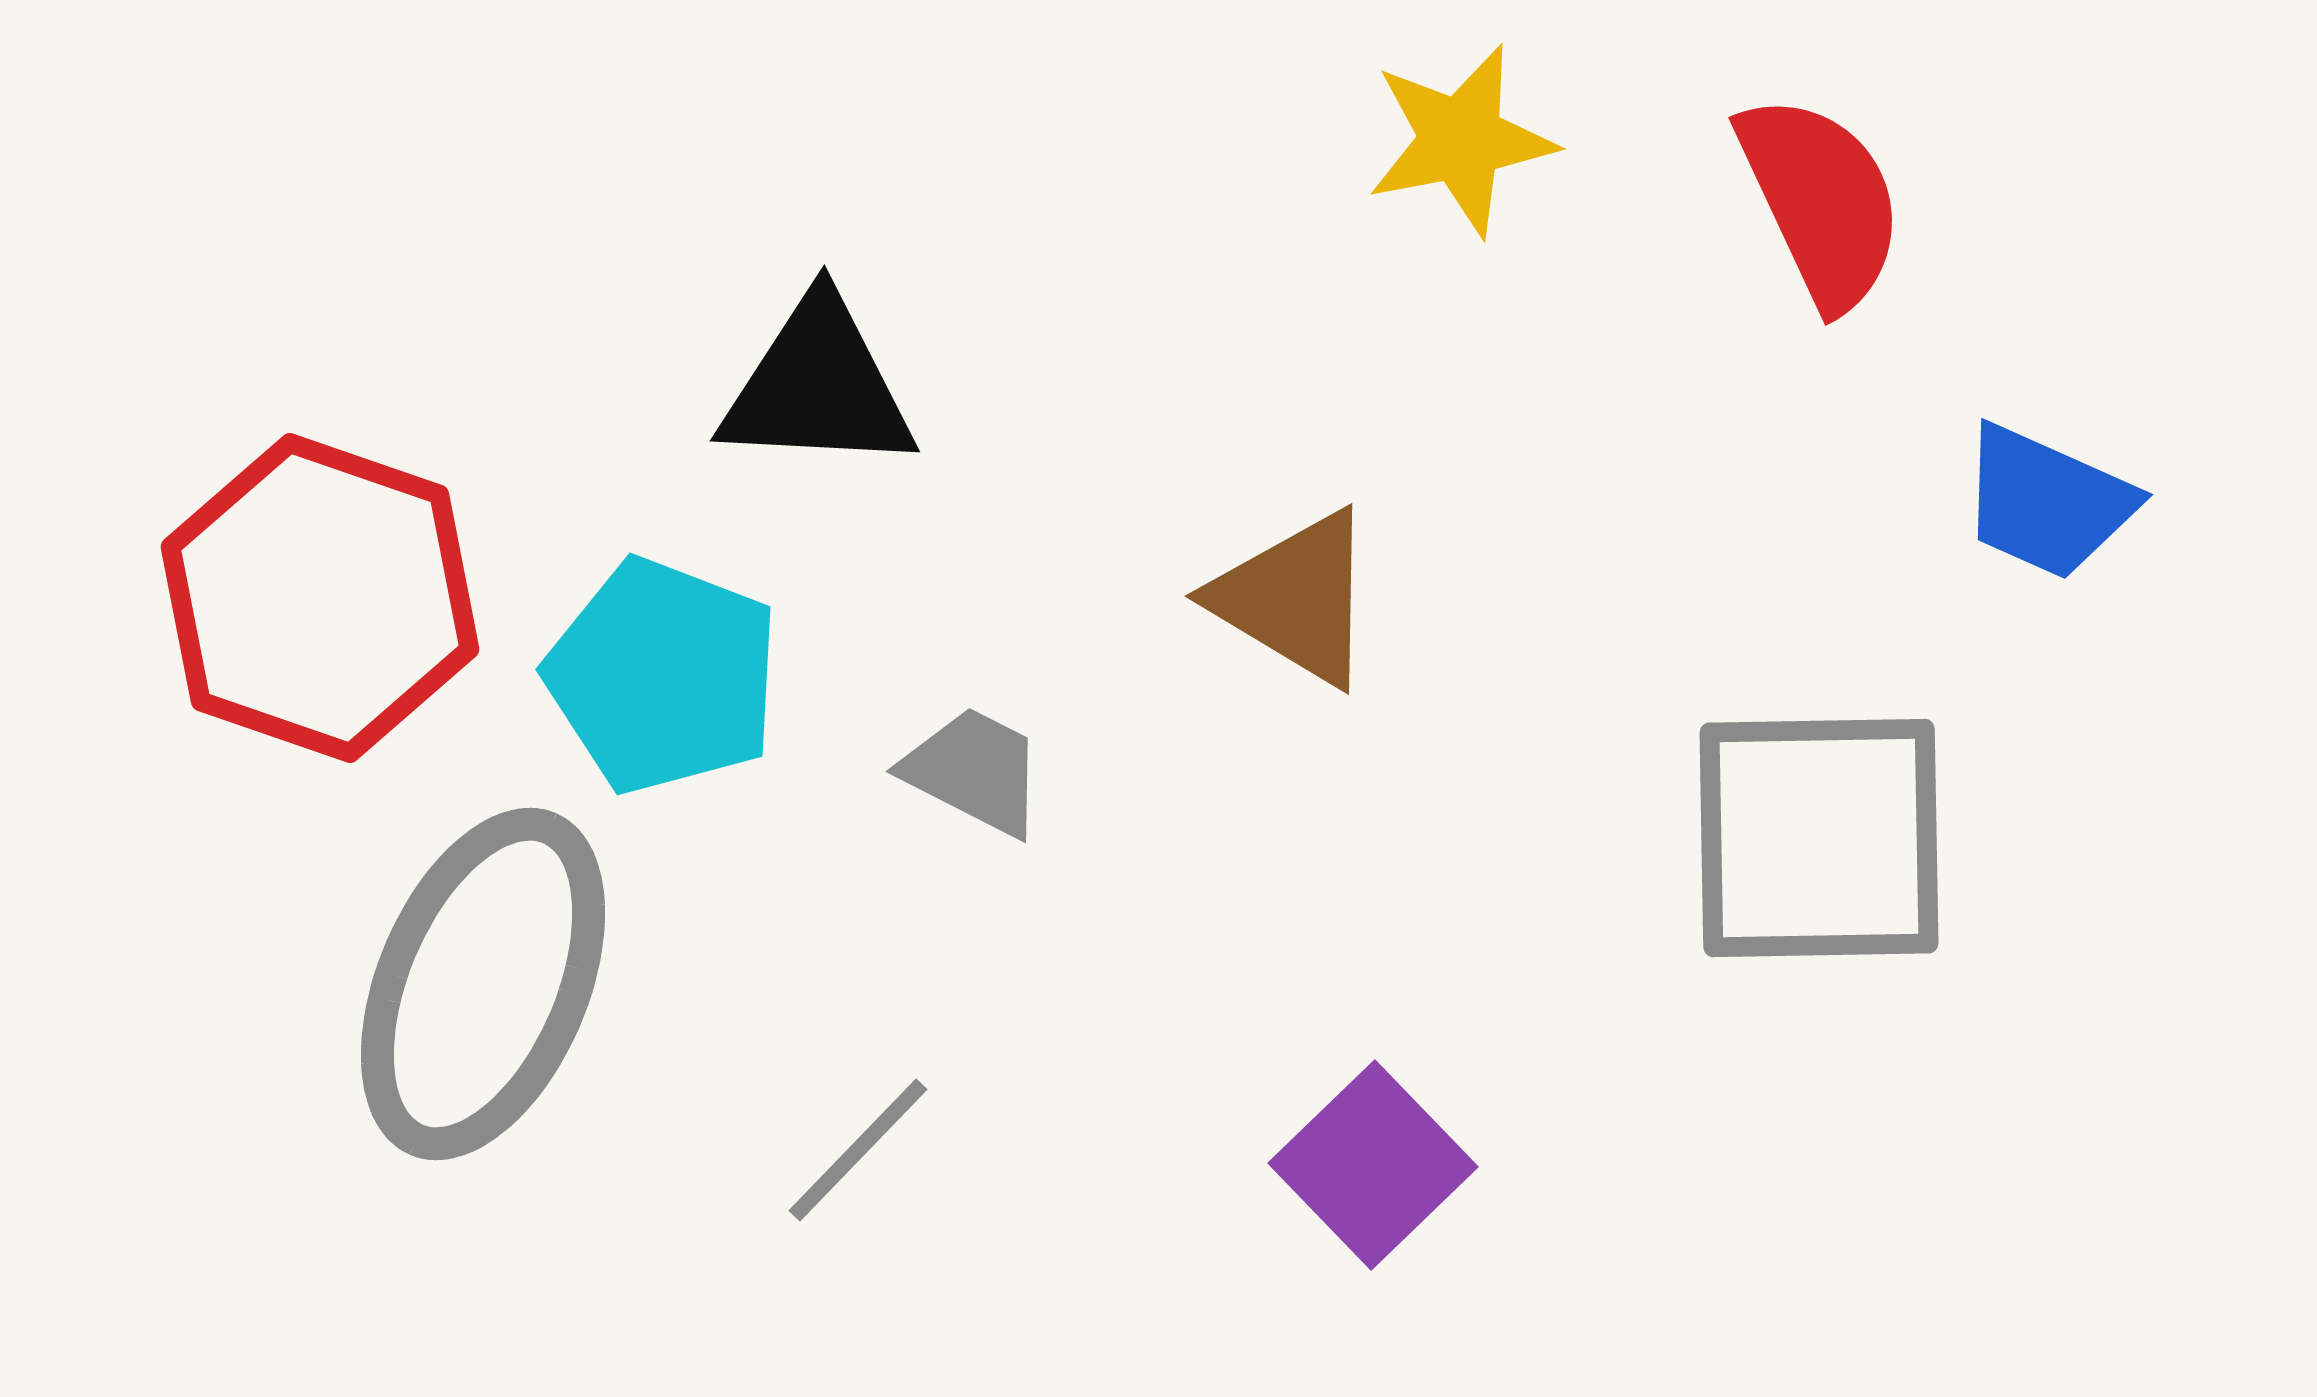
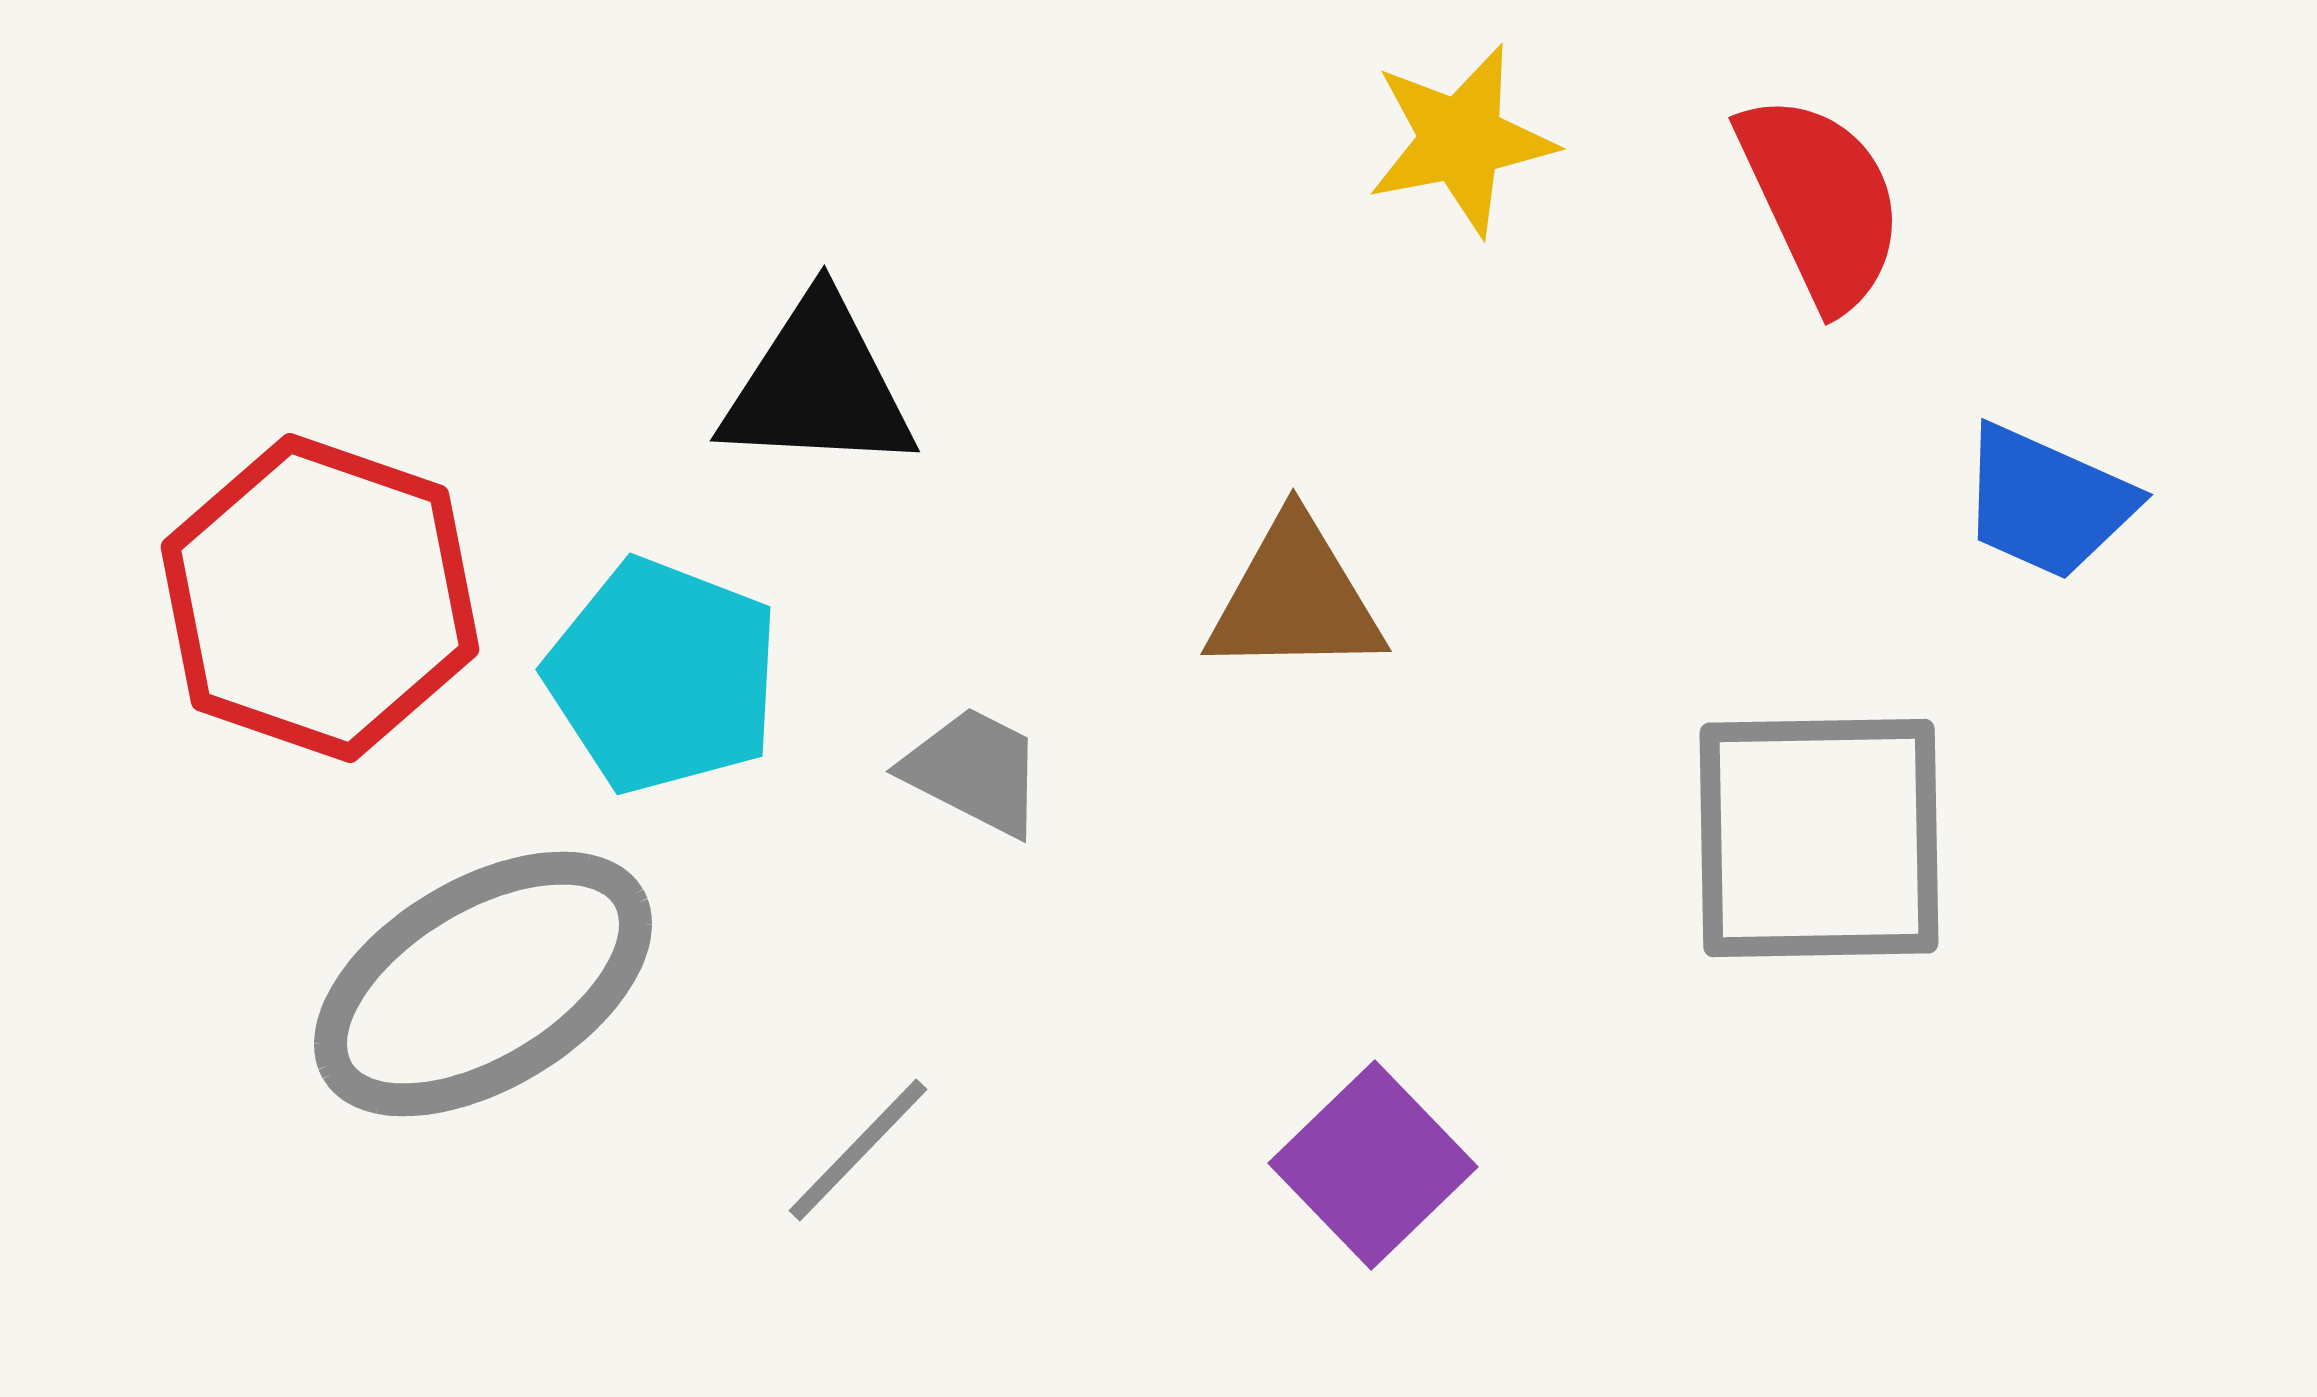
brown triangle: rotated 32 degrees counterclockwise
gray ellipse: rotated 36 degrees clockwise
